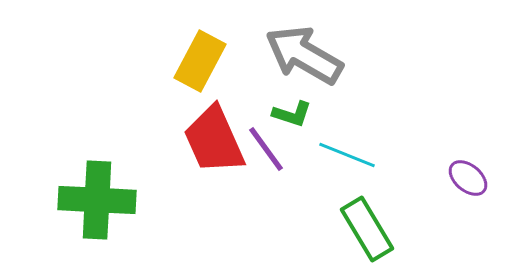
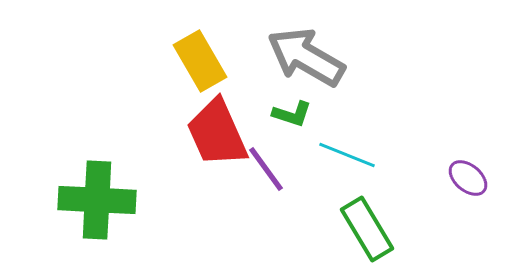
gray arrow: moved 2 px right, 2 px down
yellow rectangle: rotated 58 degrees counterclockwise
red trapezoid: moved 3 px right, 7 px up
purple line: moved 20 px down
